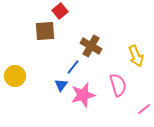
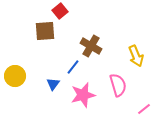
blue triangle: moved 8 px left, 1 px up
